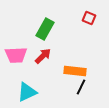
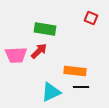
red square: moved 2 px right
green rectangle: rotated 70 degrees clockwise
red arrow: moved 4 px left, 5 px up
black line: rotated 63 degrees clockwise
cyan triangle: moved 24 px right
